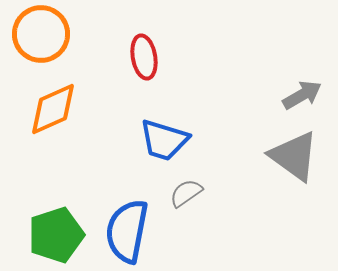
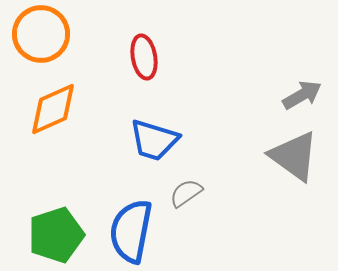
blue trapezoid: moved 10 px left
blue semicircle: moved 4 px right
